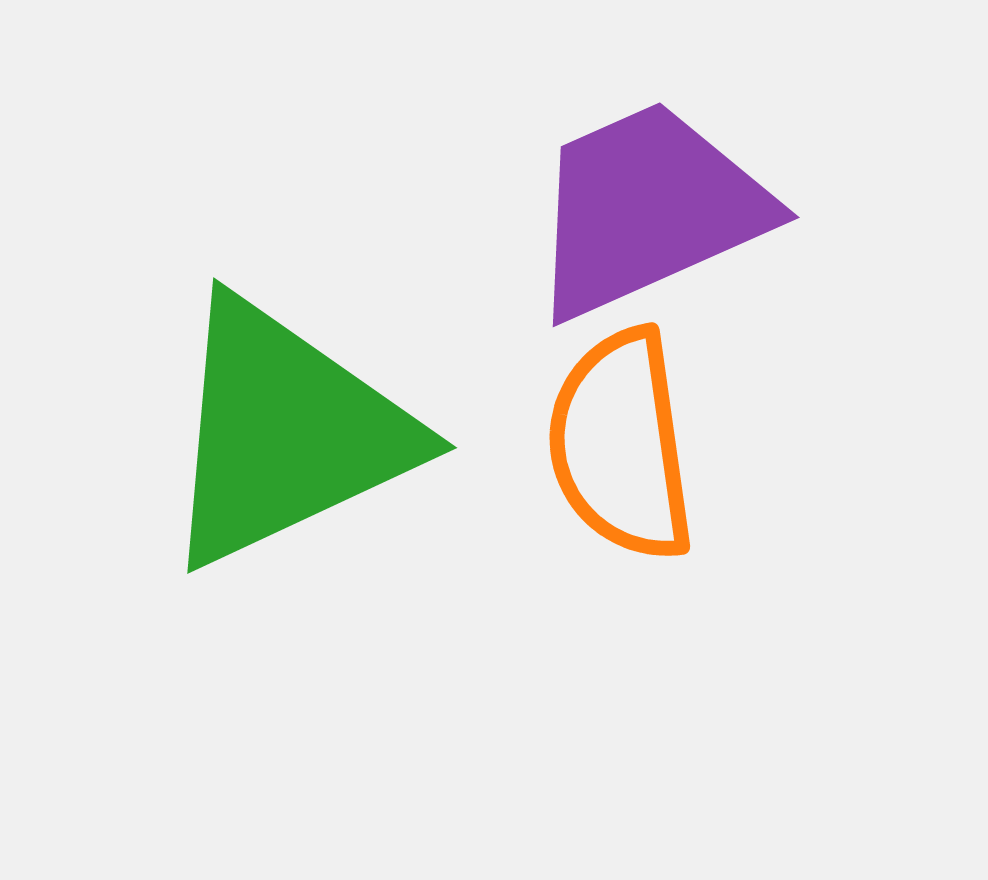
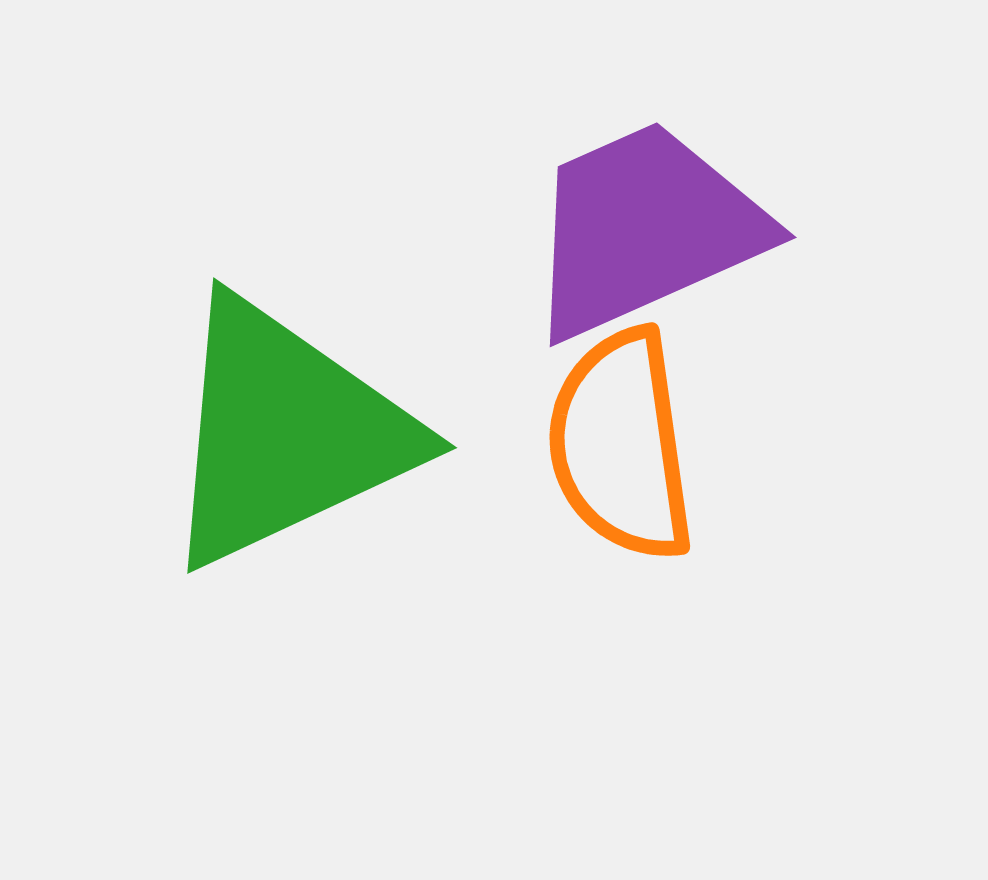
purple trapezoid: moved 3 px left, 20 px down
